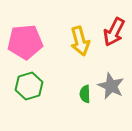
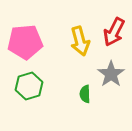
gray star: moved 12 px up; rotated 12 degrees clockwise
